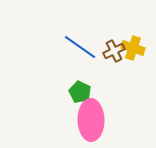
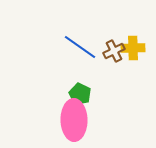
yellow cross: rotated 20 degrees counterclockwise
green pentagon: moved 2 px down
pink ellipse: moved 17 px left
